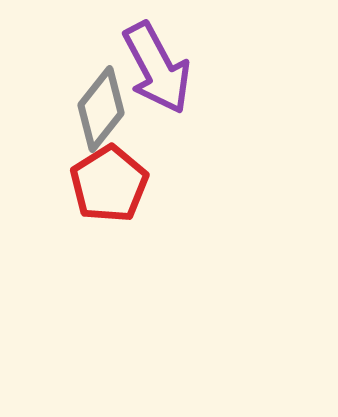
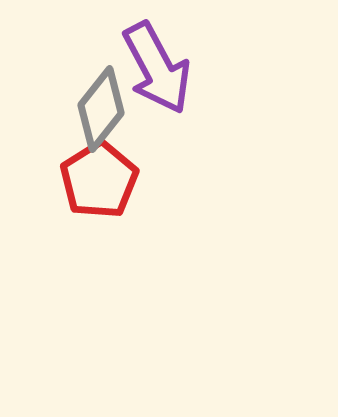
red pentagon: moved 10 px left, 4 px up
